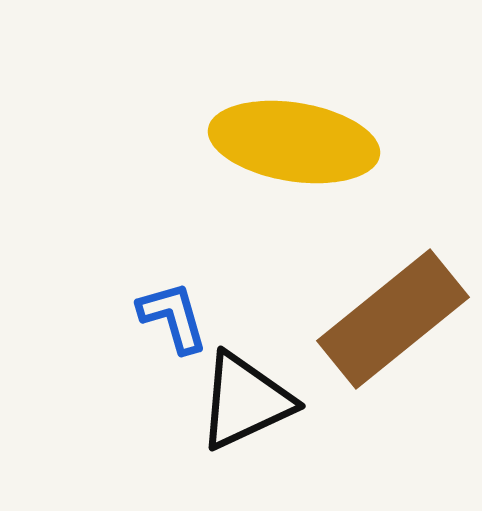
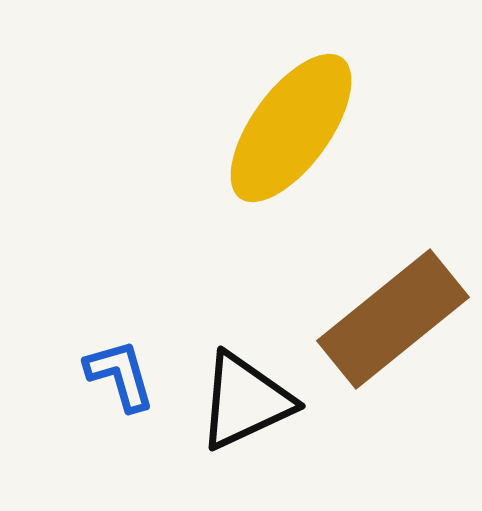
yellow ellipse: moved 3 px left, 14 px up; rotated 63 degrees counterclockwise
blue L-shape: moved 53 px left, 58 px down
